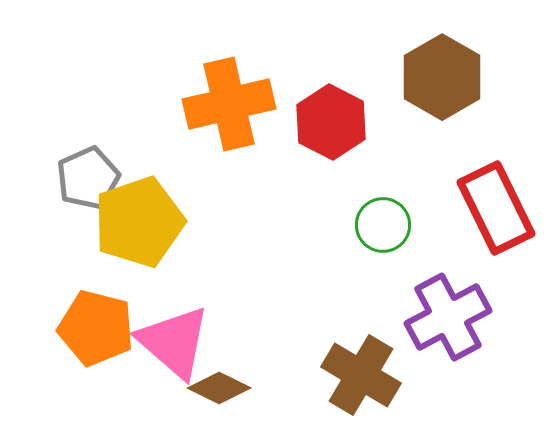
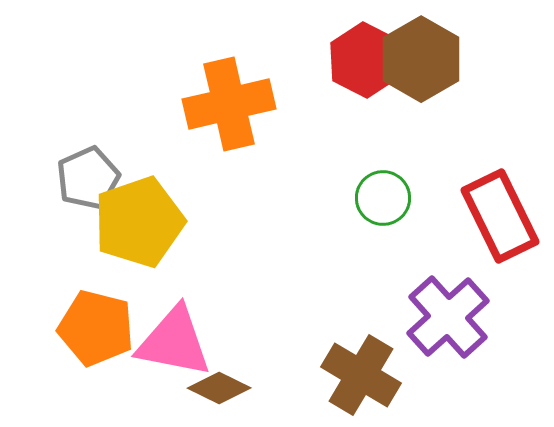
brown hexagon: moved 21 px left, 18 px up
red hexagon: moved 34 px right, 62 px up
red rectangle: moved 4 px right, 8 px down
green circle: moved 27 px up
purple cross: rotated 14 degrees counterclockwise
pink triangle: rotated 30 degrees counterclockwise
